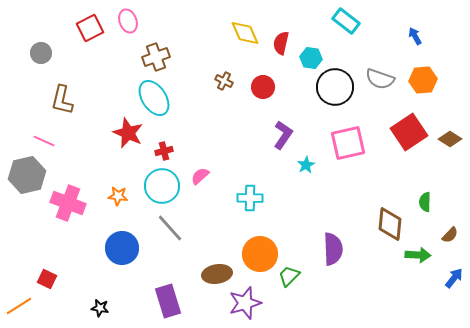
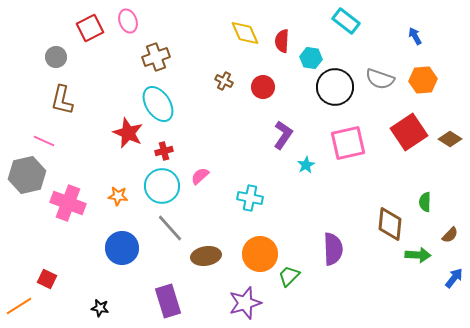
red semicircle at (281, 43): moved 1 px right, 2 px up; rotated 10 degrees counterclockwise
gray circle at (41, 53): moved 15 px right, 4 px down
cyan ellipse at (154, 98): moved 4 px right, 6 px down
cyan cross at (250, 198): rotated 10 degrees clockwise
brown ellipse at (217, 274): moved 11 px left, 18 px up
